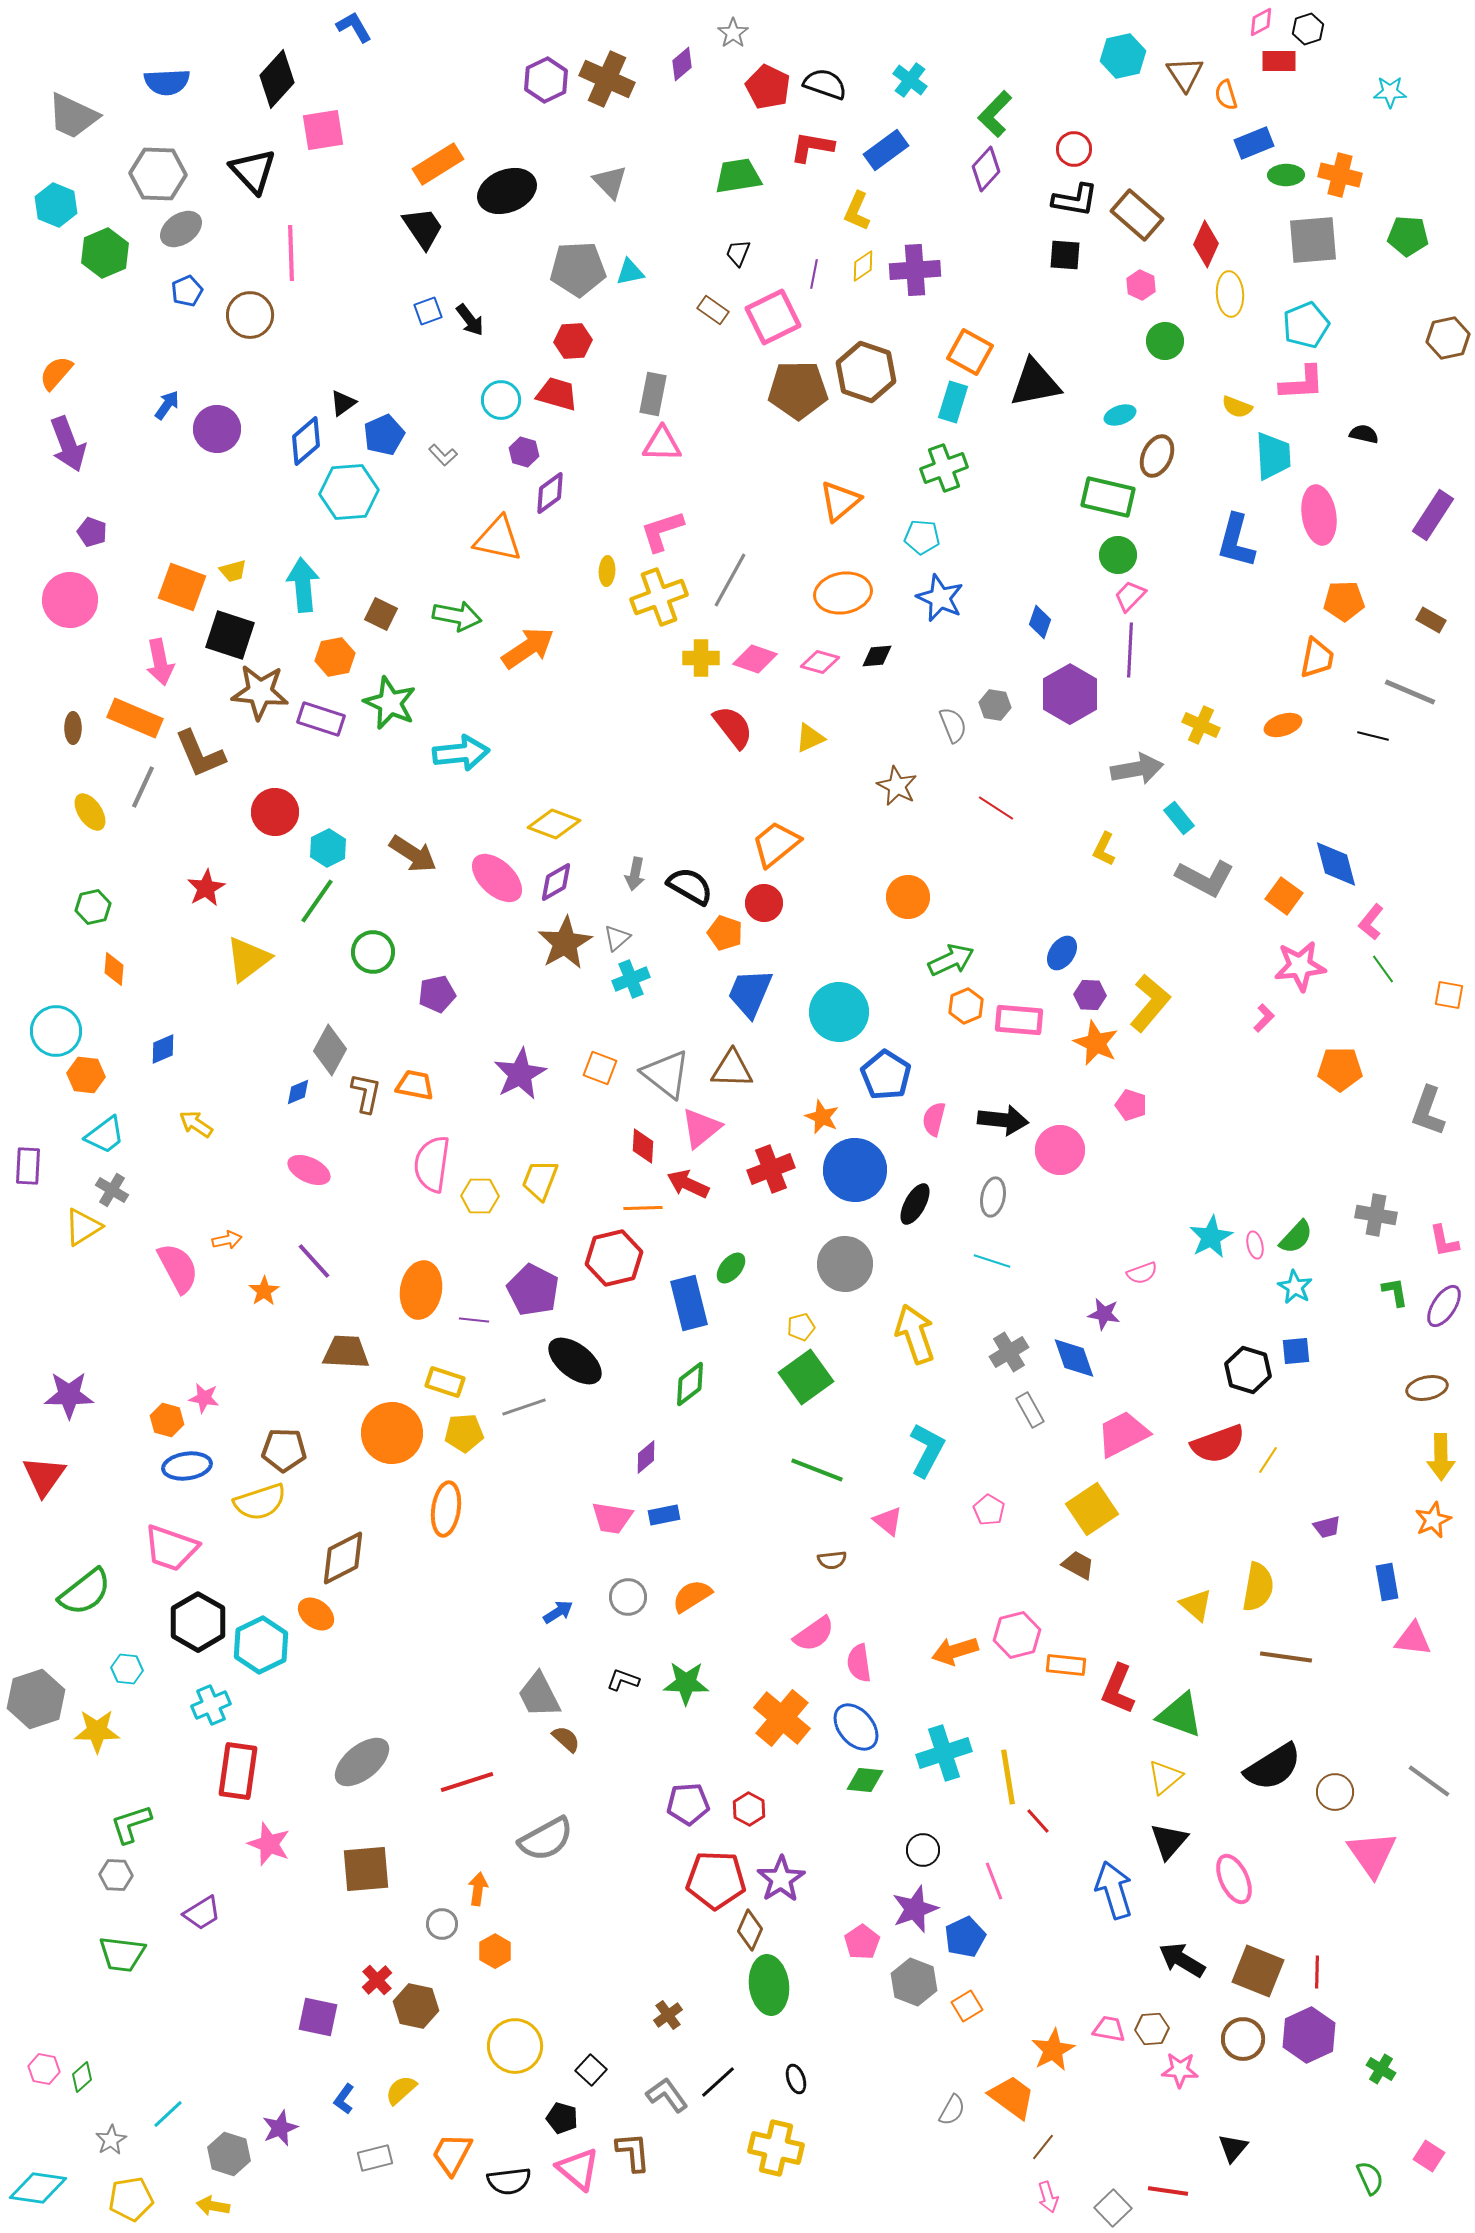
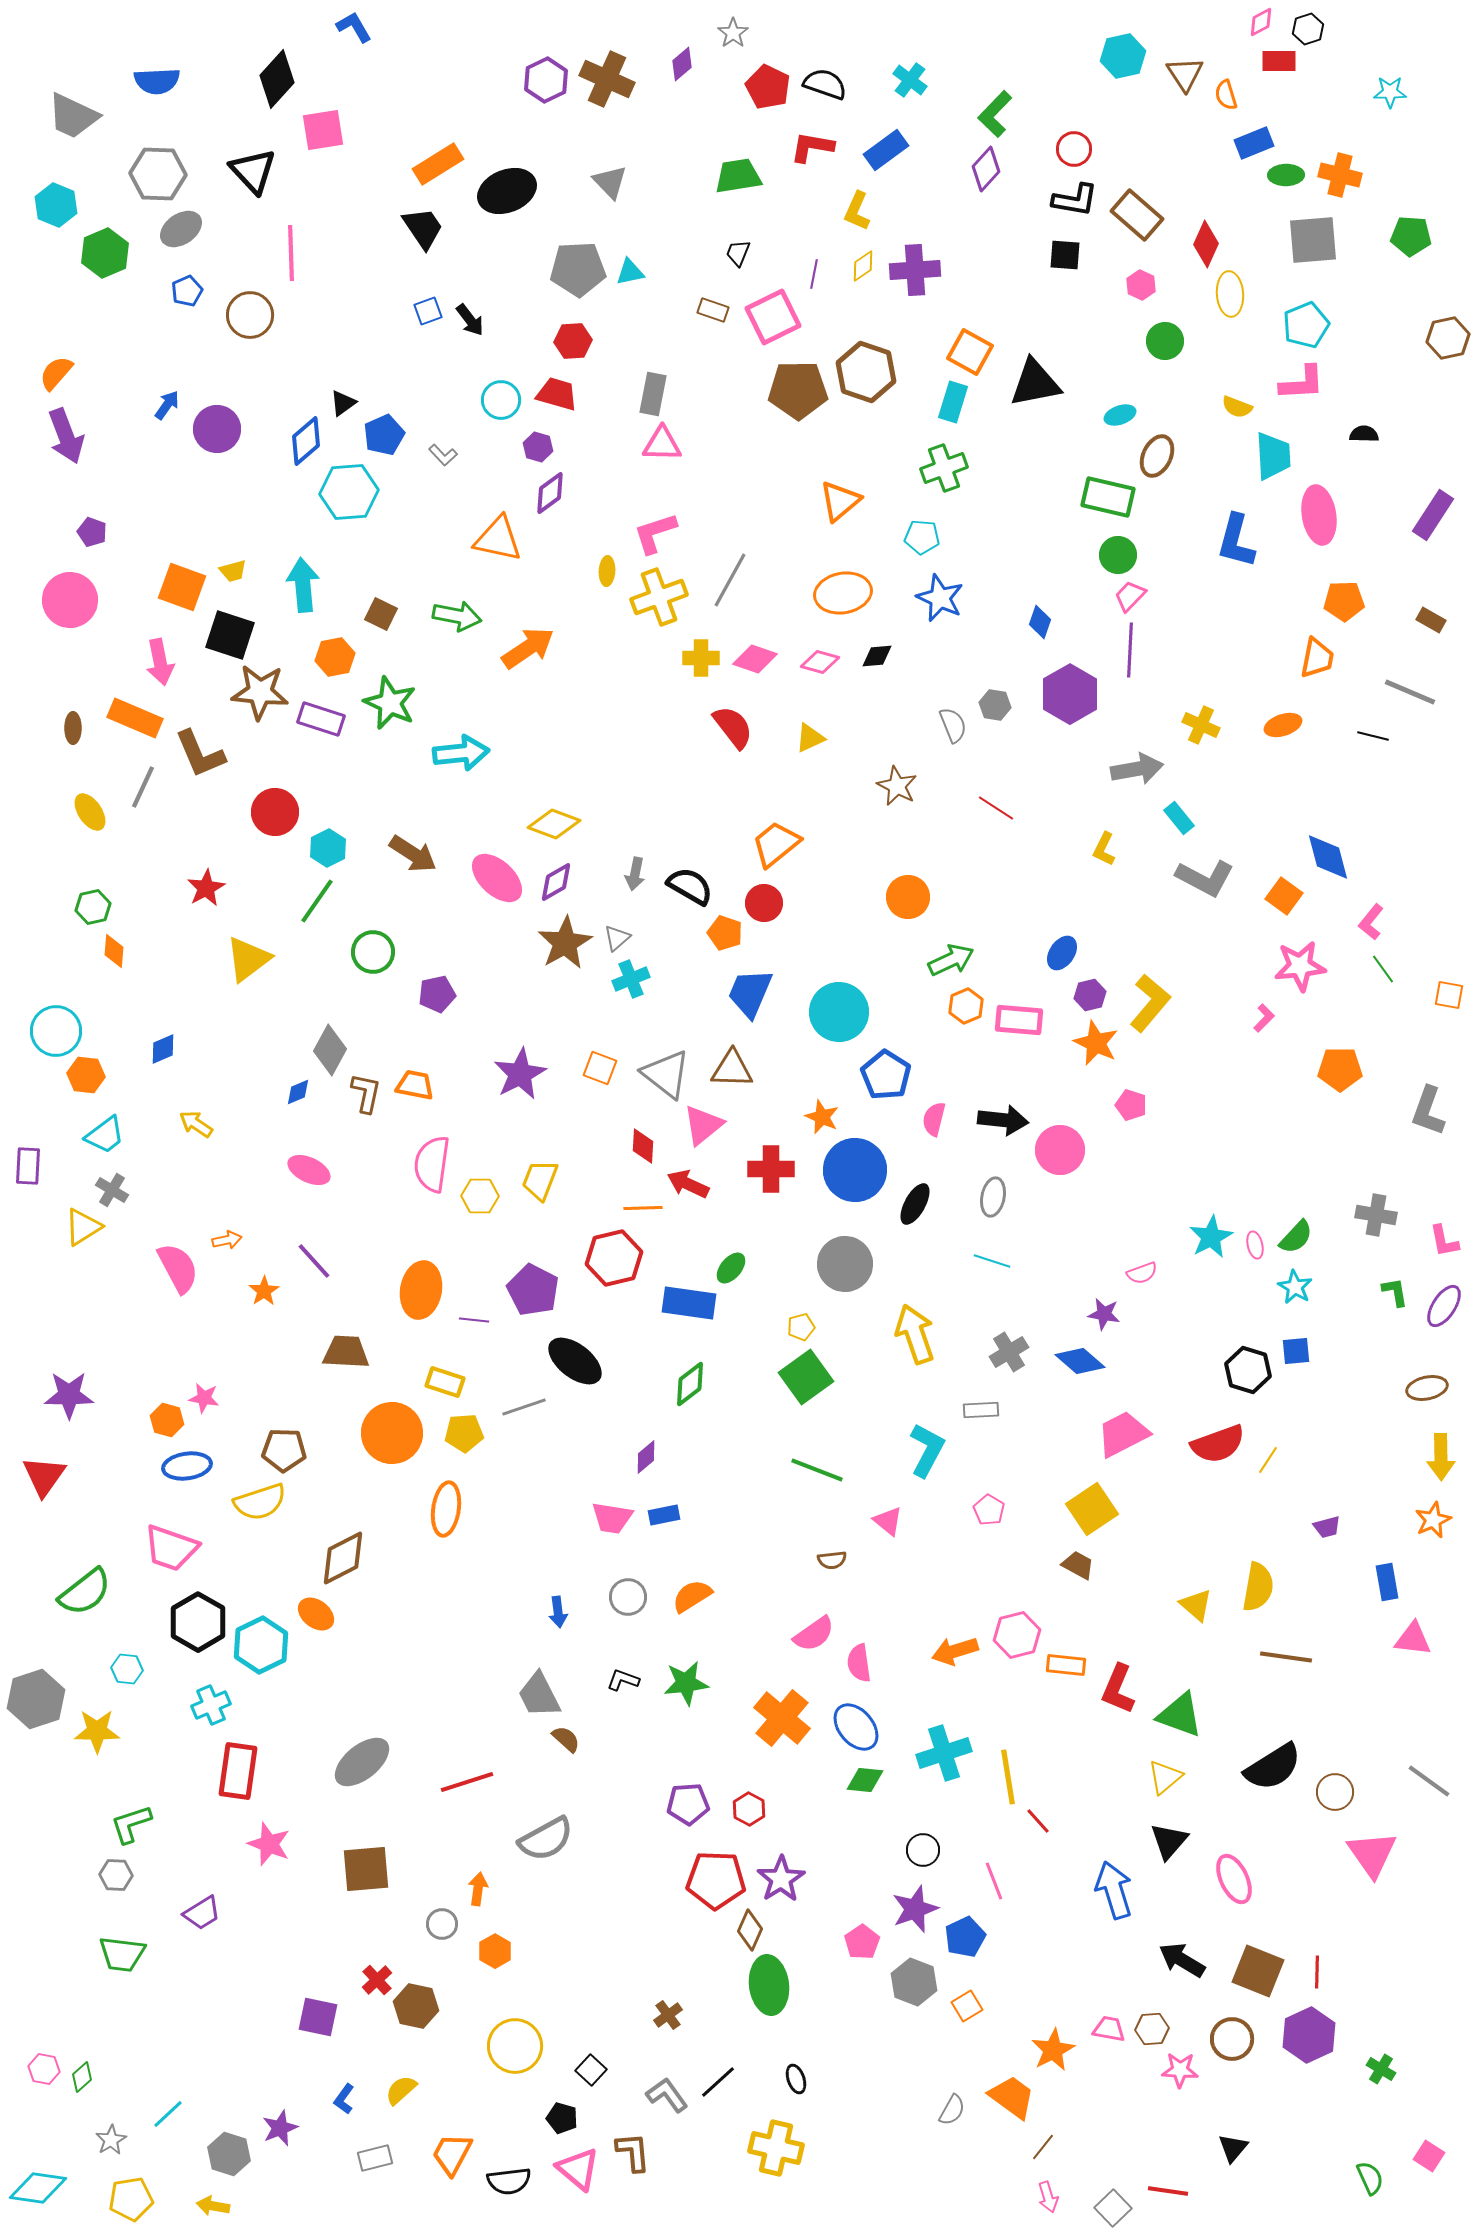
blue semicircle at (167, 82): moved 10 px left, 1 px up
green pentagon at (1408, 236): moved 3 px right
brown rectangle at (713, 310): rotated 16 degrees counterclockwise
black semicircle at (1364, 434): rotated 12 degrees counterclockwise
purple arrow at (68, 444): moved 2 px left, 8 px up
purple hexagon at (524, 452): moved 14 px right, 5 px up
pink L-shape at (662, 531): moved 7 px left, 2 px down
blue diamond at (1336, 864): moved 8 px left, 7 px up
orange diamond at (114, 969): moved 18 px up
purple hexagon at (1090, 995): rotated 16 degrees counterclockwise
pink triangle at (701, 1128): moved 2 px right, 3 px up
red cross at (771, 1169): rotated 21 degrees clockwise
blue rectangle at (689, 1303): rotated 68 degrees counterclockwise
blue diamond at (1074, 1358): moved 6 px right, 3 px down; rotated 30 degrees counterclockwise
gray rectangle at (1030, 1410): moved 49 px left; rotated 64 degrees counterclockwise
blue arrow at (558, 1612): rotated 116 degrees clockwise
green star at (686, 1683): rotated 9 degrees counterclockwise
brown circle at (1243, 2039): moved 11 px left
